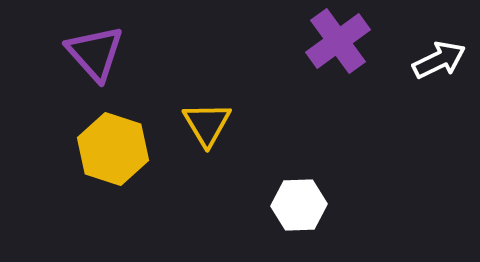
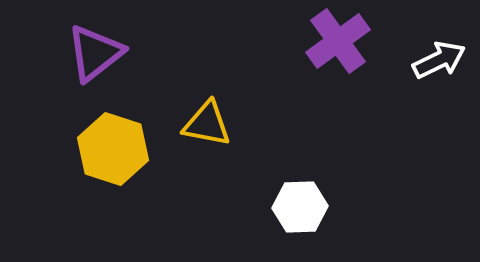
purple triangle: rotated 34 degrees clockwise
yellow triangle: rotated 48 degrees counterclockwise
white hexagon: moved 1 px right, 2 px down
